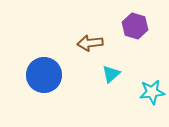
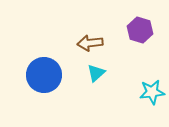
purple hexagon: moved 5 px right, 4 px down
cyan triangle: moved 15 px left, 1 px up
